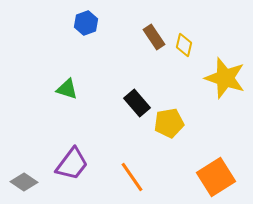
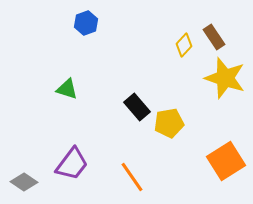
brown rectangle: moved 60 px right
yellow diamond: rotated 30 degrees clockwise
black rectangle: moved 4 px down
orange square: moved 10 px right, 16 px up
